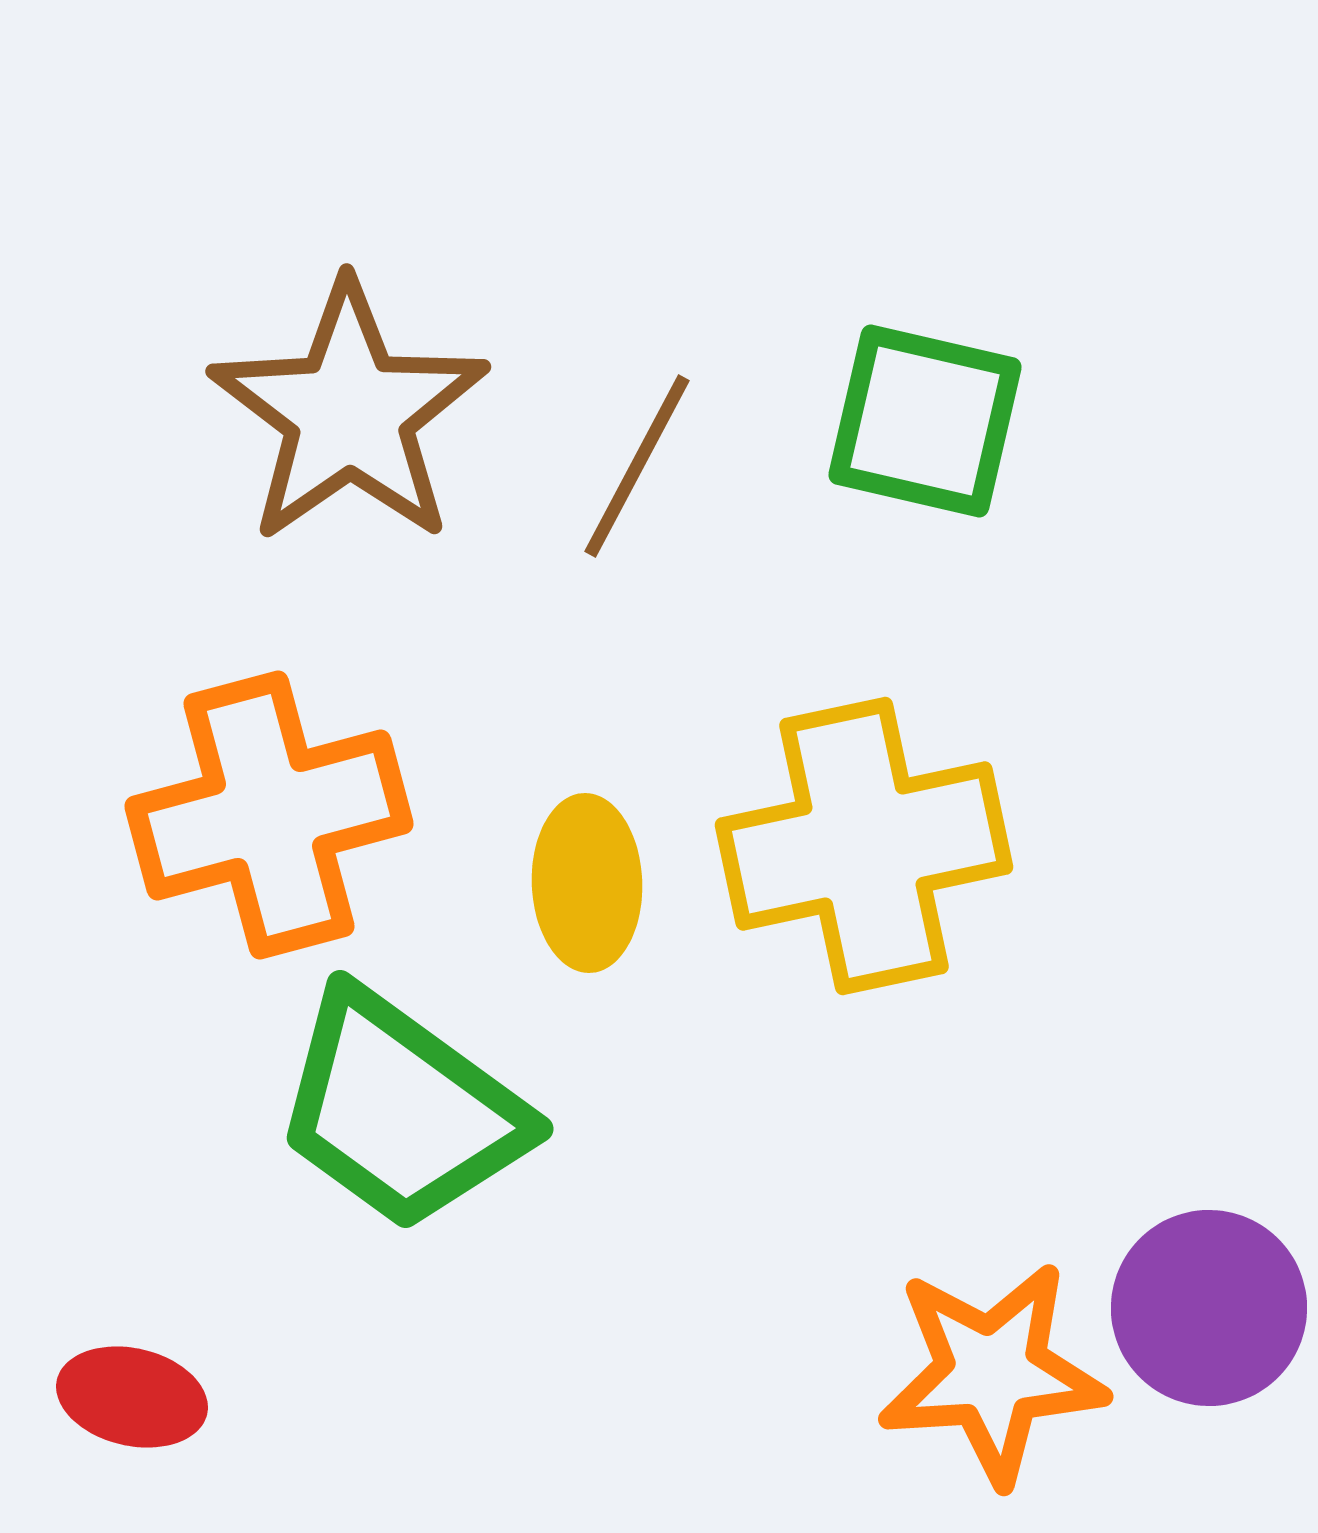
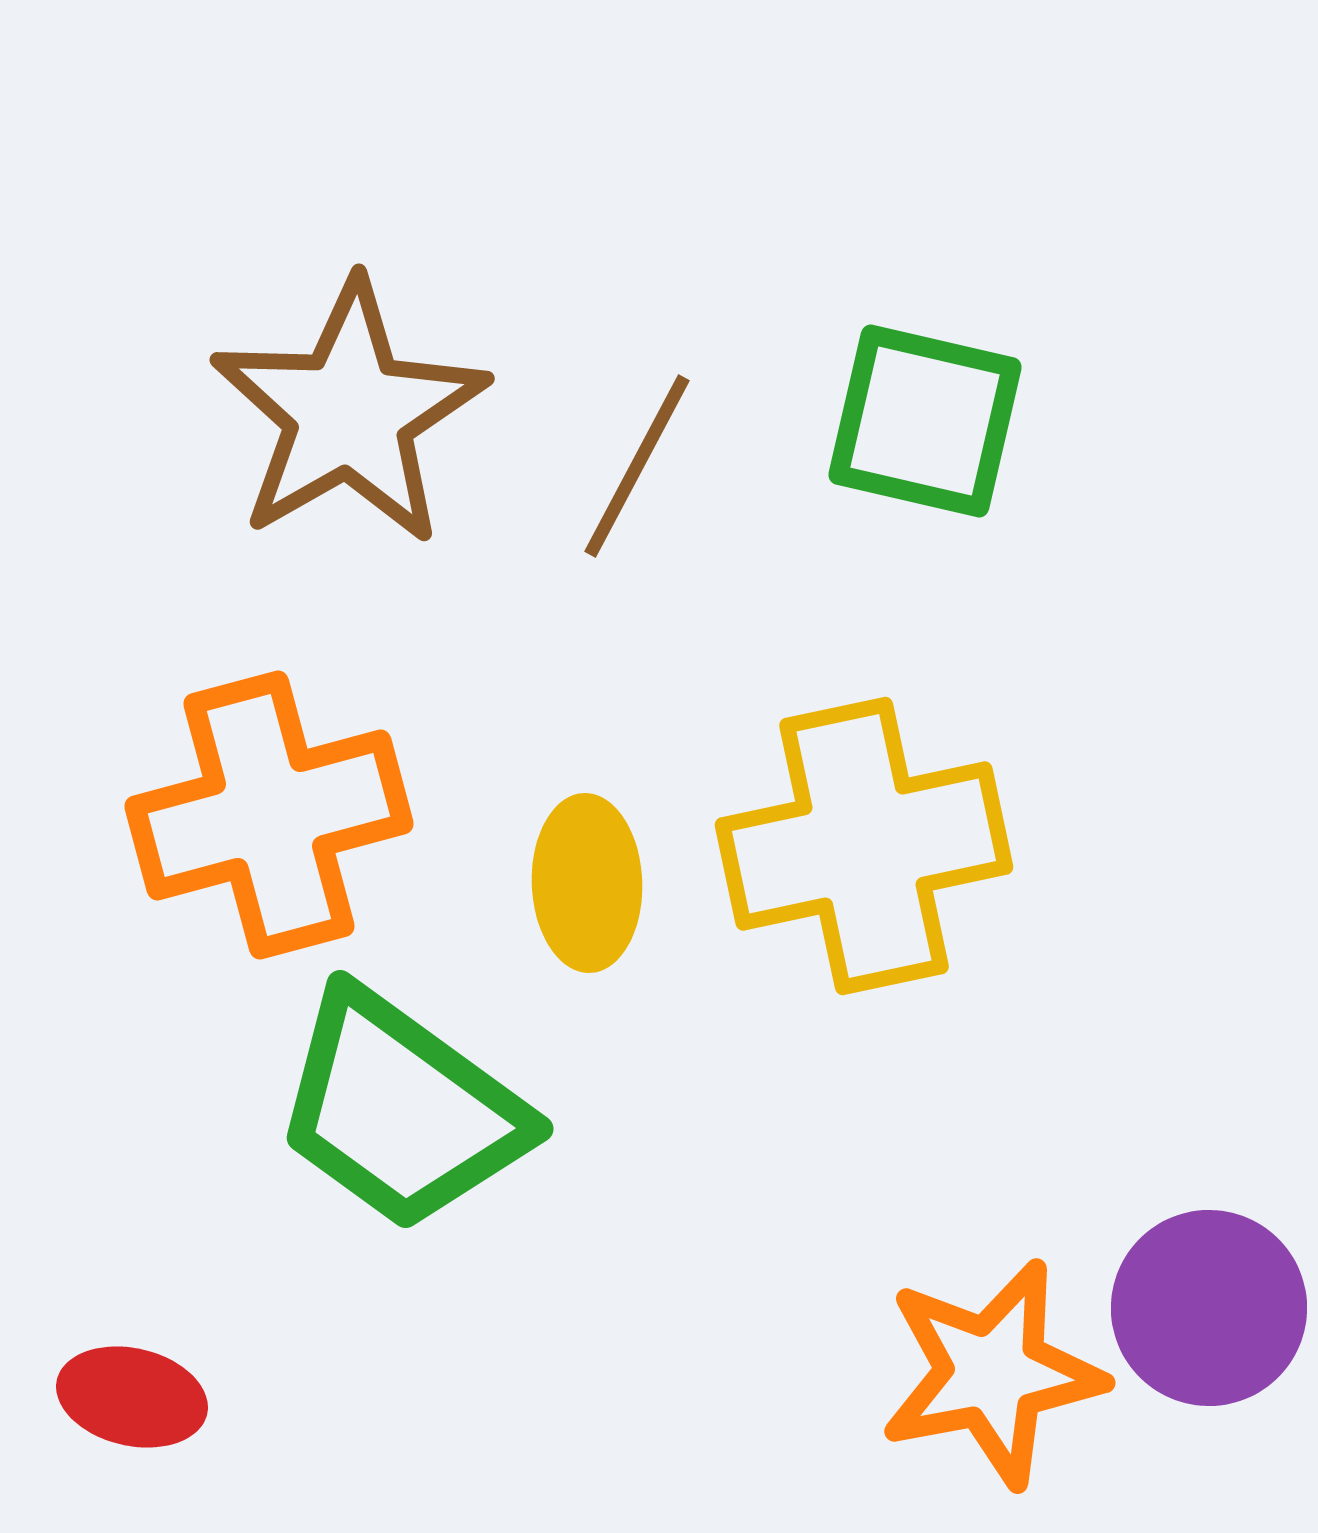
brown star: rotated 5 degrees clockwise
orange star: rotated 7 degrees counterclockwise
